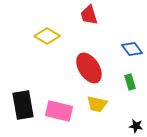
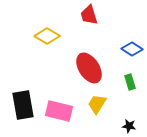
blue diamond: rotated 20 degrees counterclockwise
yellow trapezoid: rotated 110 degrees clockwise
black star: moved 7 px left
